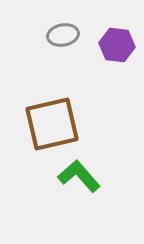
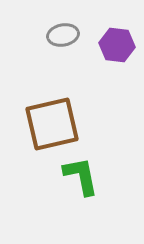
green L-shape: moved 2 px right; rotated 30 degrees clockwise
